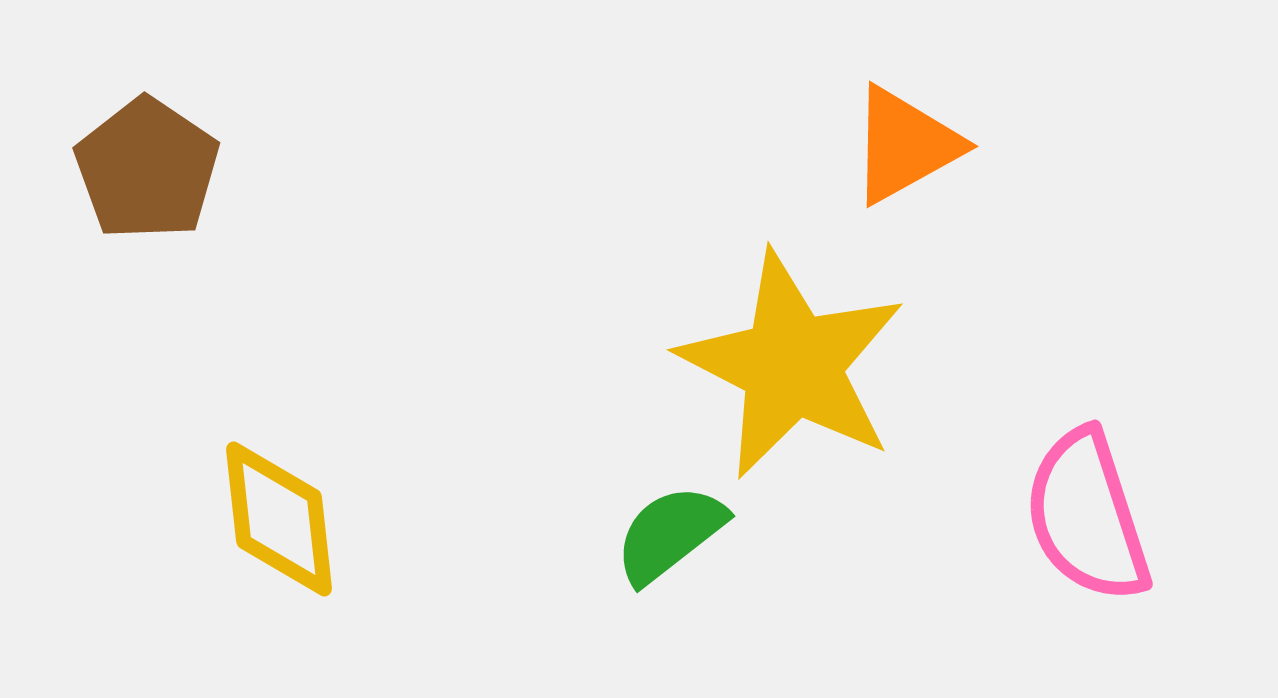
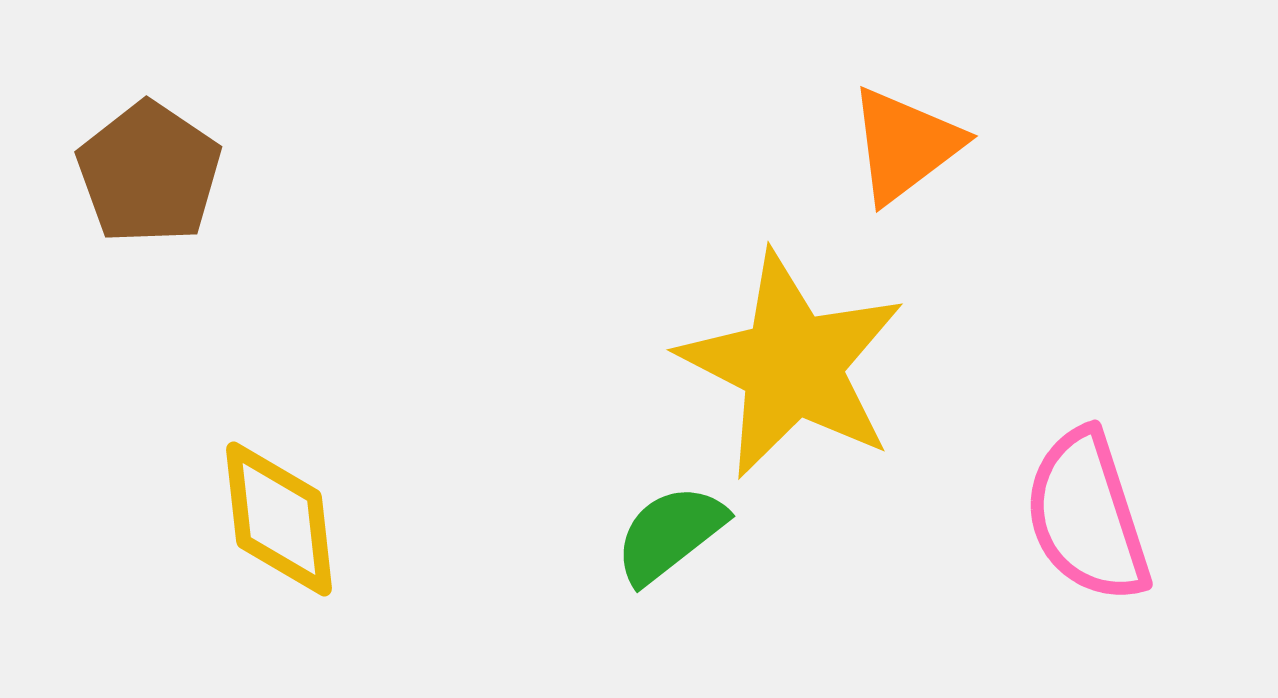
orange triangle: rotated 8 degrees counterclockwise
brown pentagon: moved 2 px right, 4 px down
